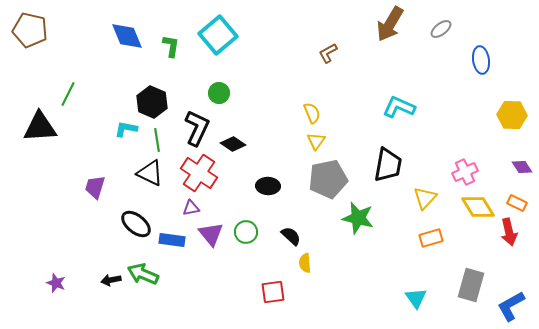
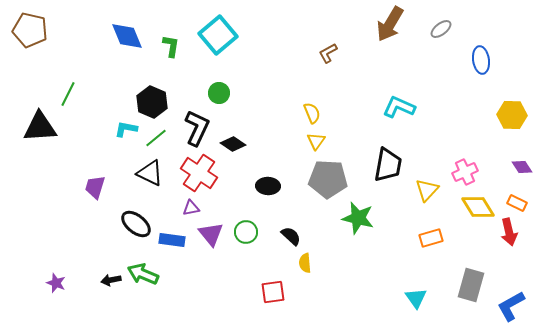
green line at (157, 140): moved 1 px left, 2 px up; rotated 60 degrees clockwise
gray pentagon at (328, 179): rotated 15 degrees clockwise
yellow triangle at (425, 198): moved 2 px right, 8 px up
